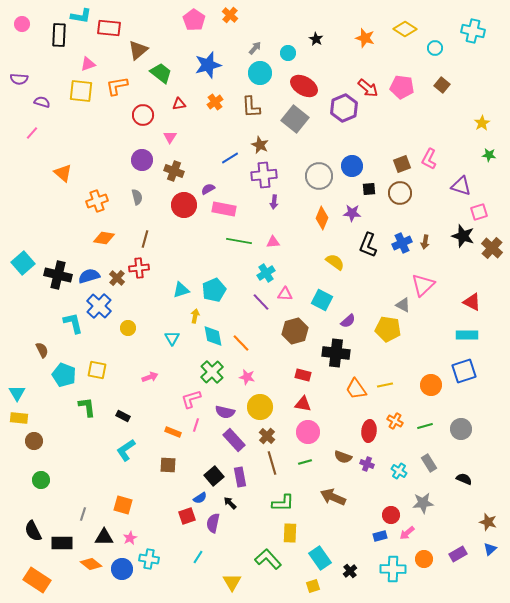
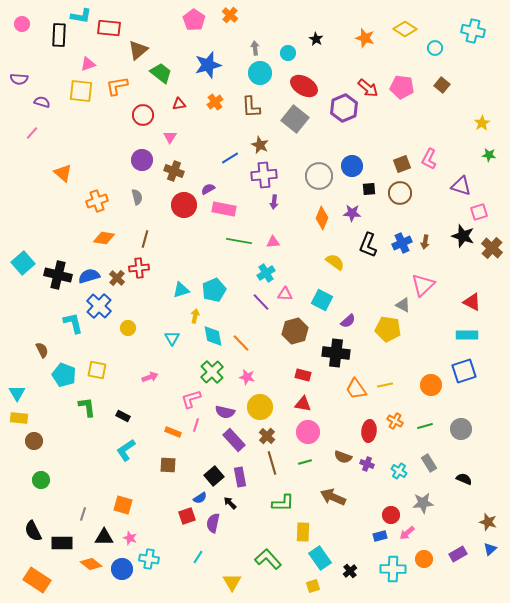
gray arrow at (255, 48): rotated 48 degrees counterclockwise
yellow rectangle at (290, 533): moved 13 px right, 1 px up
pink star at (130, 538): rotated 24 degrees counterclockwise
